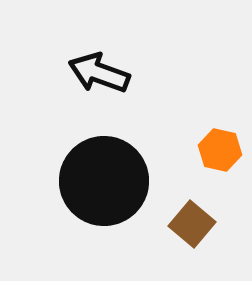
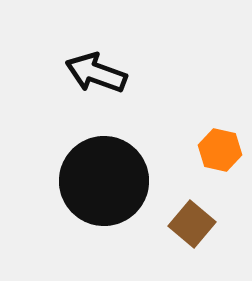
black arrow: moved 3 px left
